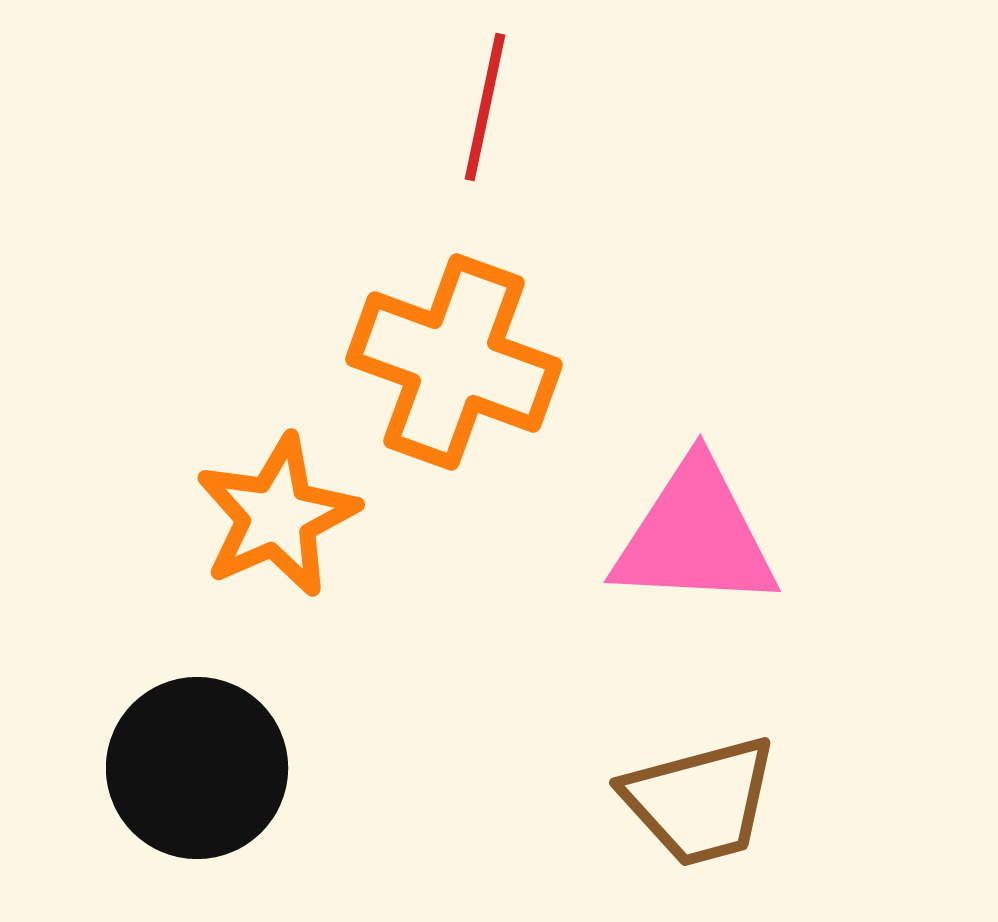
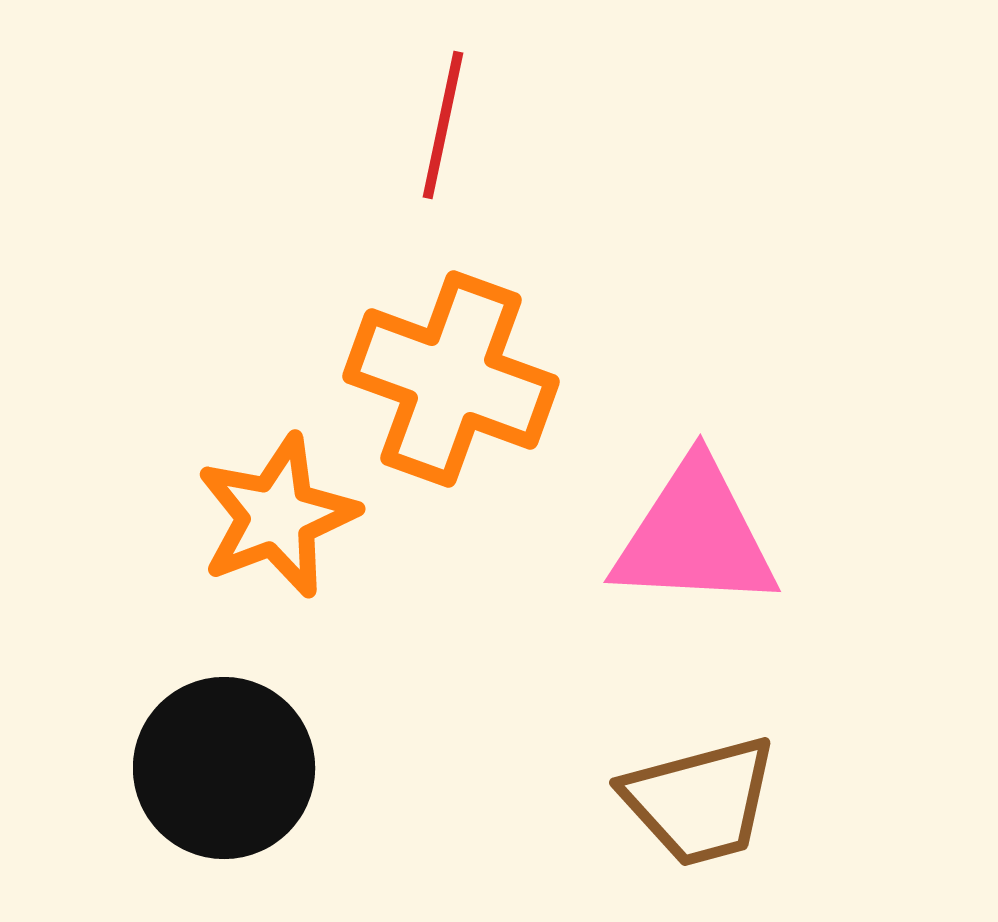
red line: moved 42 px left, 18 px down
orange cross: moved 3 px left, 17 px down
orange star: rotated 3 degrees clockwise
black circle: moved 27 px right
